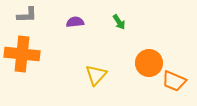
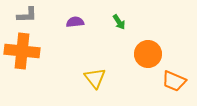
orange cross: moved 3 px up
orange circle: moved 1 px left, 9 px up
yellow triangle: moved 1 px left, 3 px down; rotated 20 degrees counterclockwise
